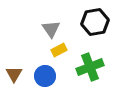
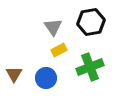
black hexagon: moved 4 px left
gray triangle: moved 2 px right, 2 px up
blue circle: moved 1 px right, 2 px down
